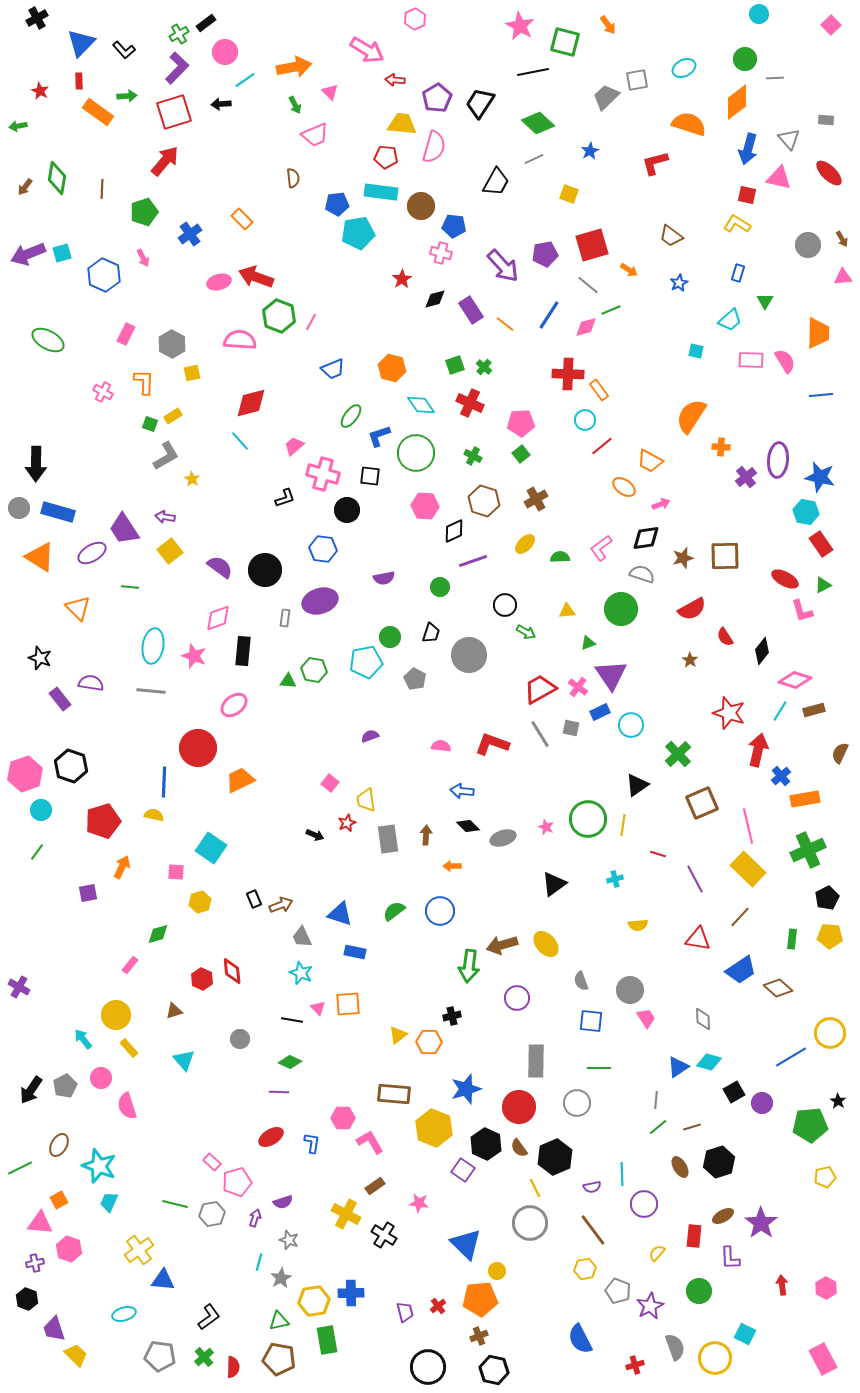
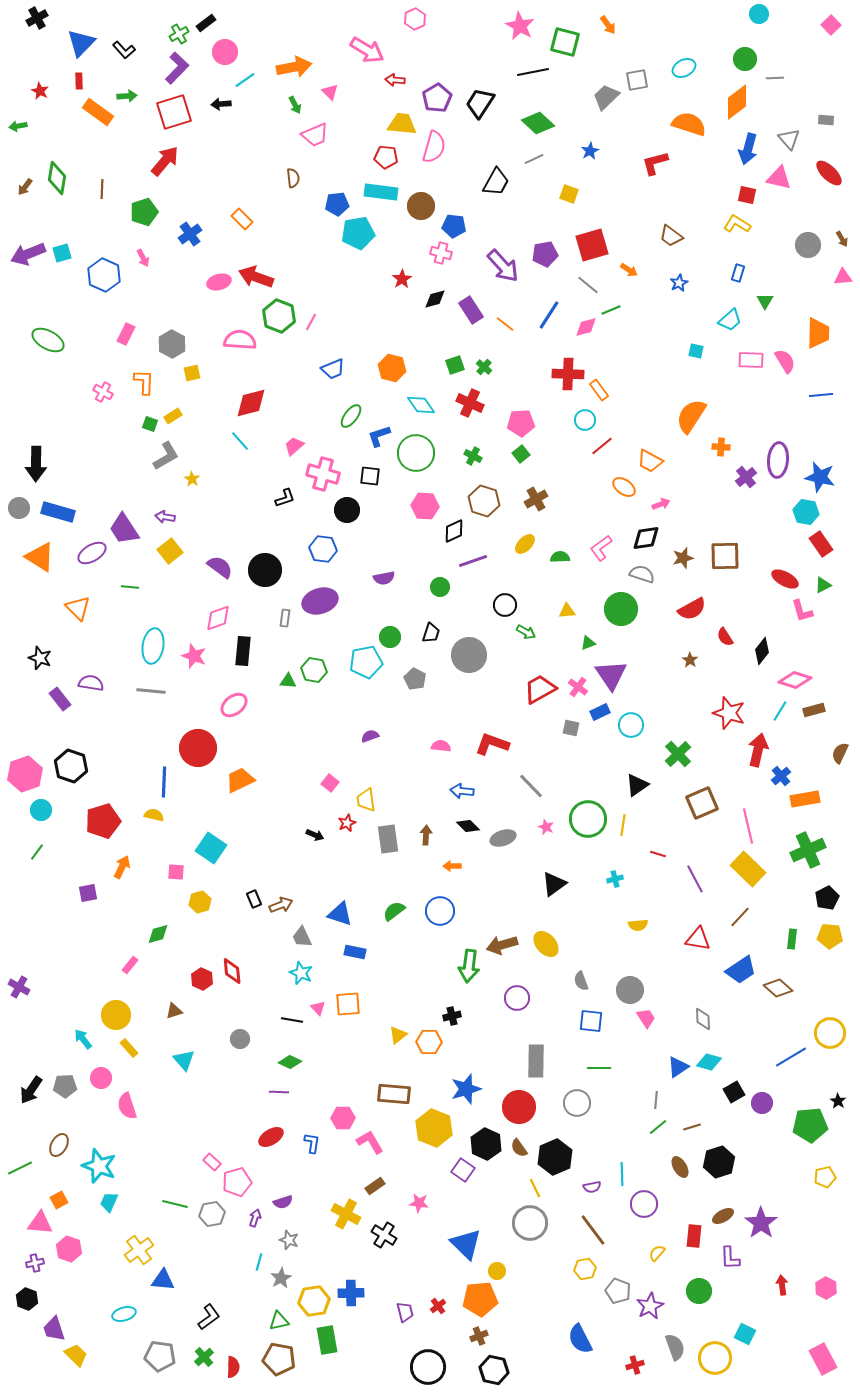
gray line at (540, 734): moved 9 px left, 52 px down; rotated 12 degrees counterclockwise
gray pentagon at (65, 1086): rotated 25 degrees clockwise
